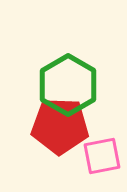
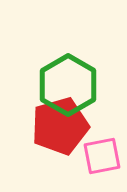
red pentagon: rotated 18 degrees counterclockwise
